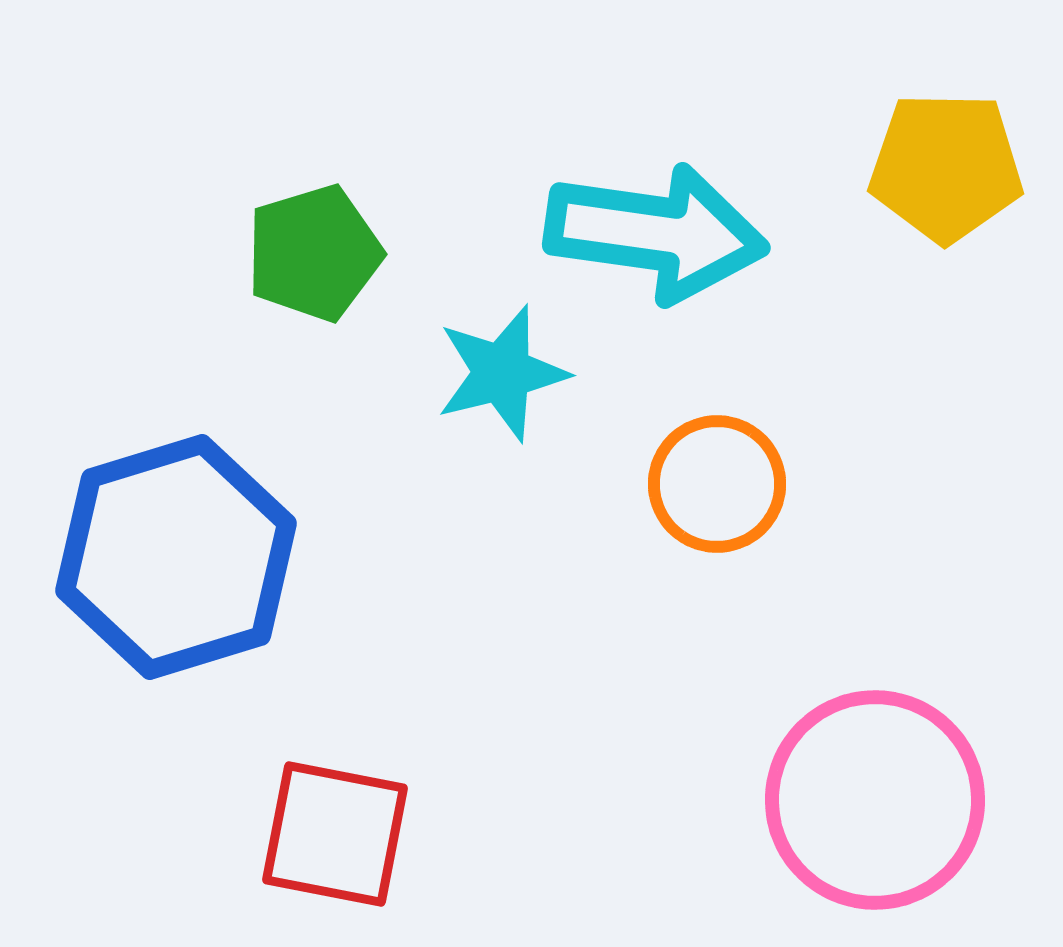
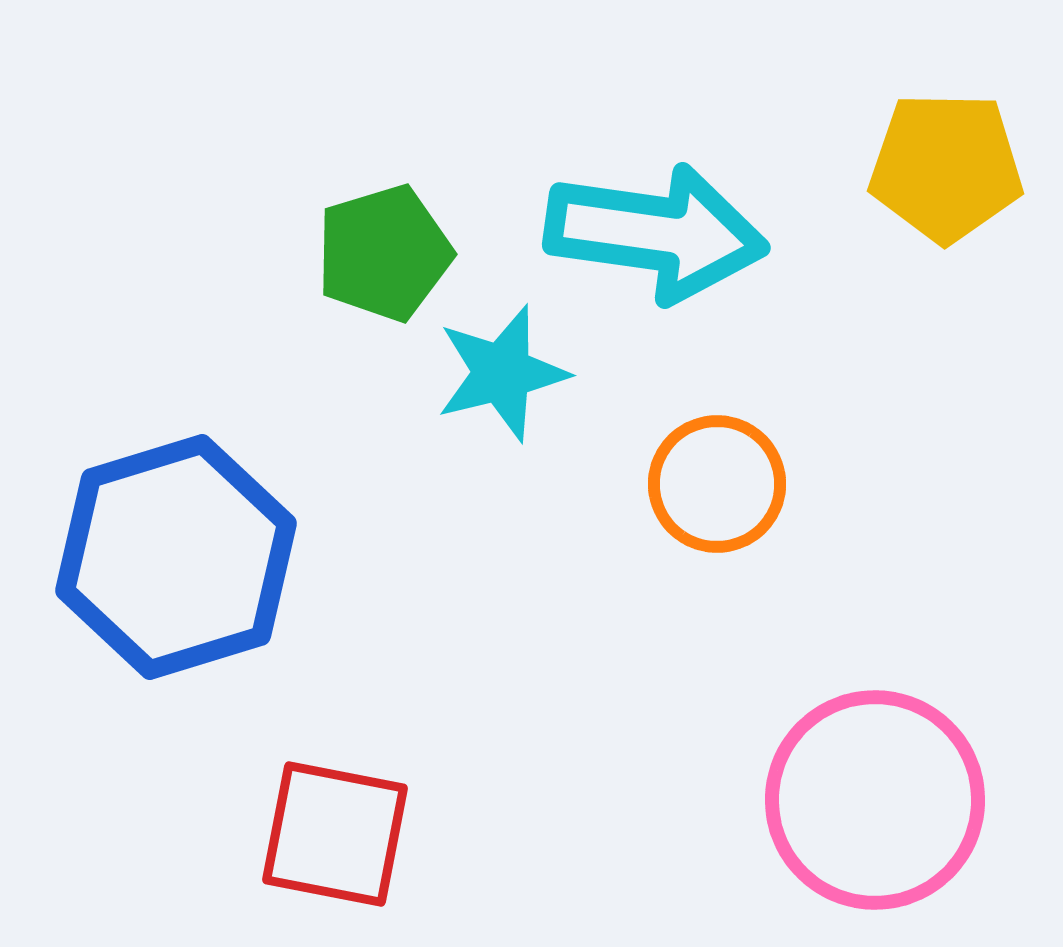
green pentagon: moved 70 px right
